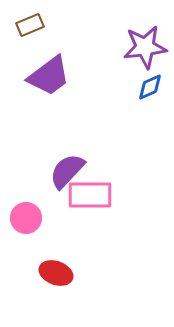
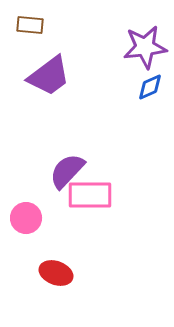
brown rectangle: rotated 28 degrees clockwise
